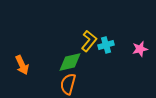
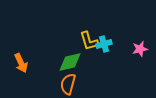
yellow L-shape: rotated 125 degrees clockwise
cyan cross: moved 2 px left, 1 px up
orange arrow: moved 1 px left, 2 px up
